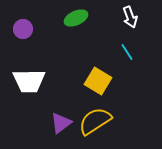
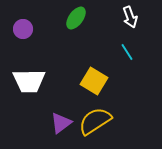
green ellipse: rotated 30 degrees counterclockwise
yellow square: moved 4 px left
